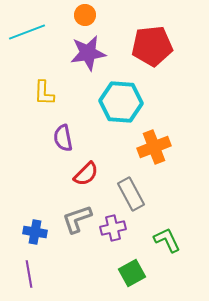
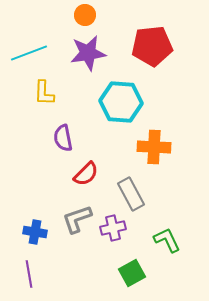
cyan line: moved 2 px right, 21 px down
orange cross: rotated 24 degrees clockwise
